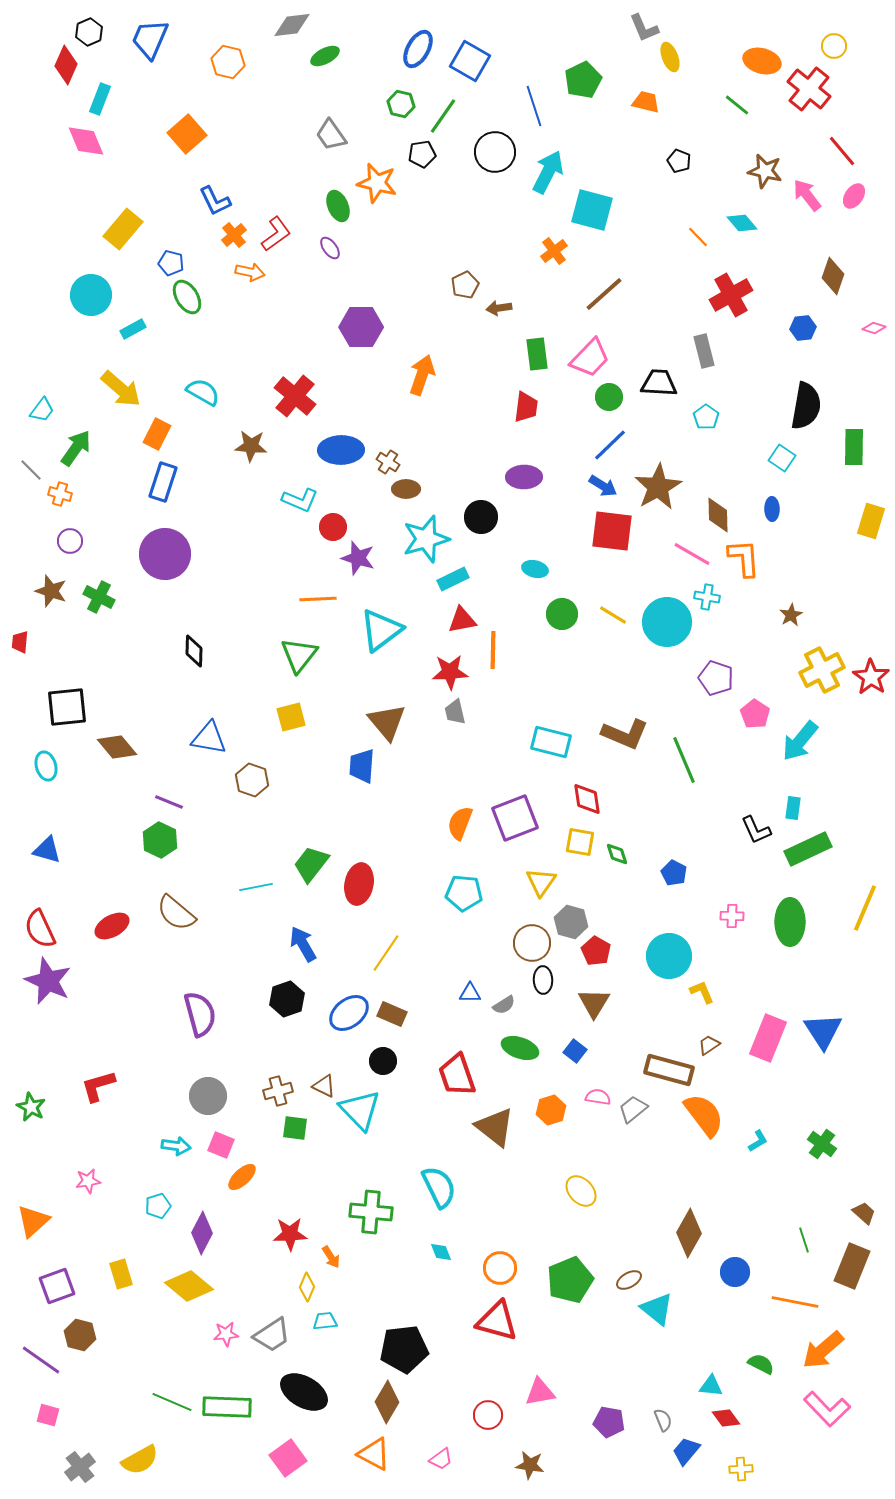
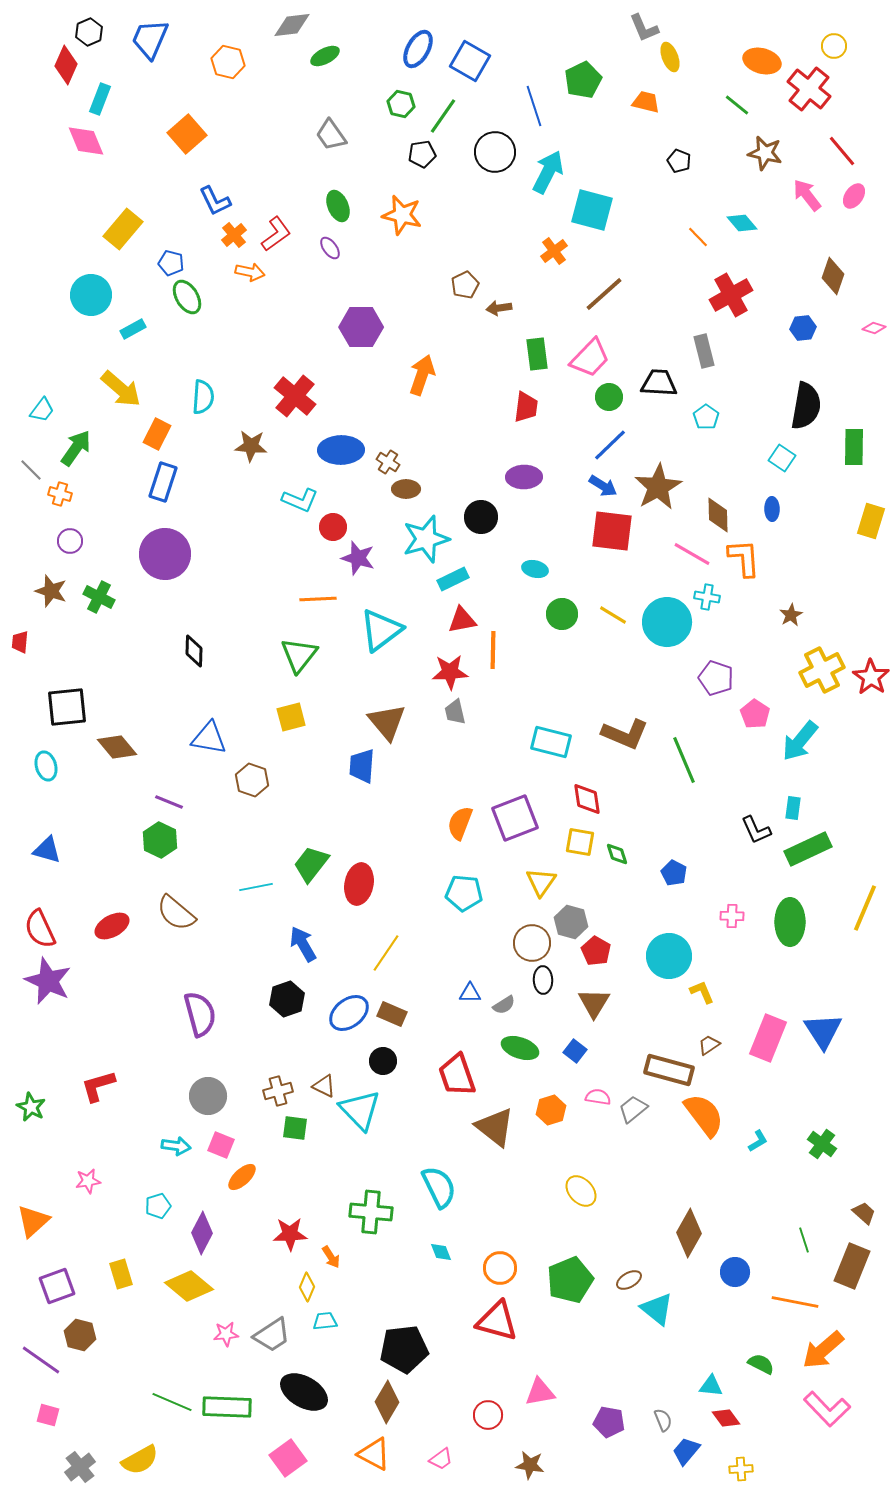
brown star at (765, 171): moved 18 px up
orange star at (377, 183): moved 25 px right, 32 px down
cyan semicircle at (203, 392): moved 5 px down; rotated 64 degrees clockwise
